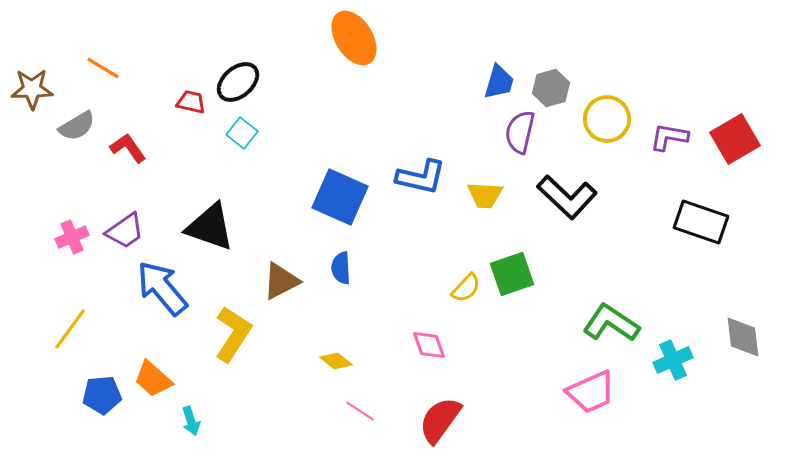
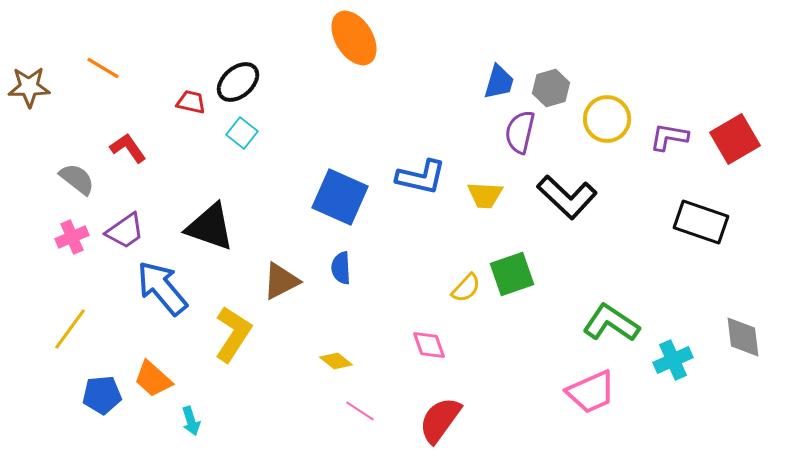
brown star: moved 3 px left, 2 px up
gray semicircle: moved 53 px down; rotated 111 degrees counterclockwise
